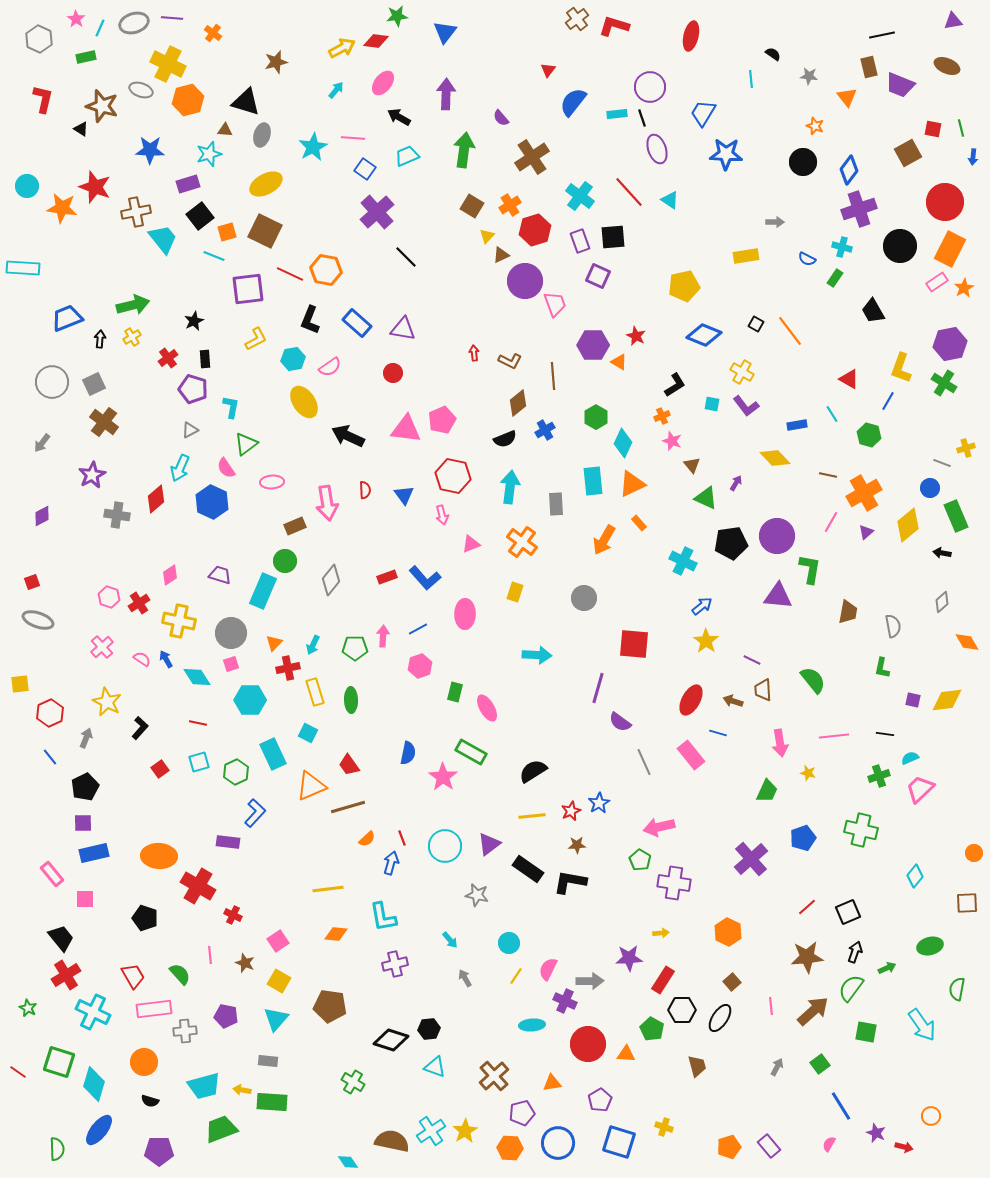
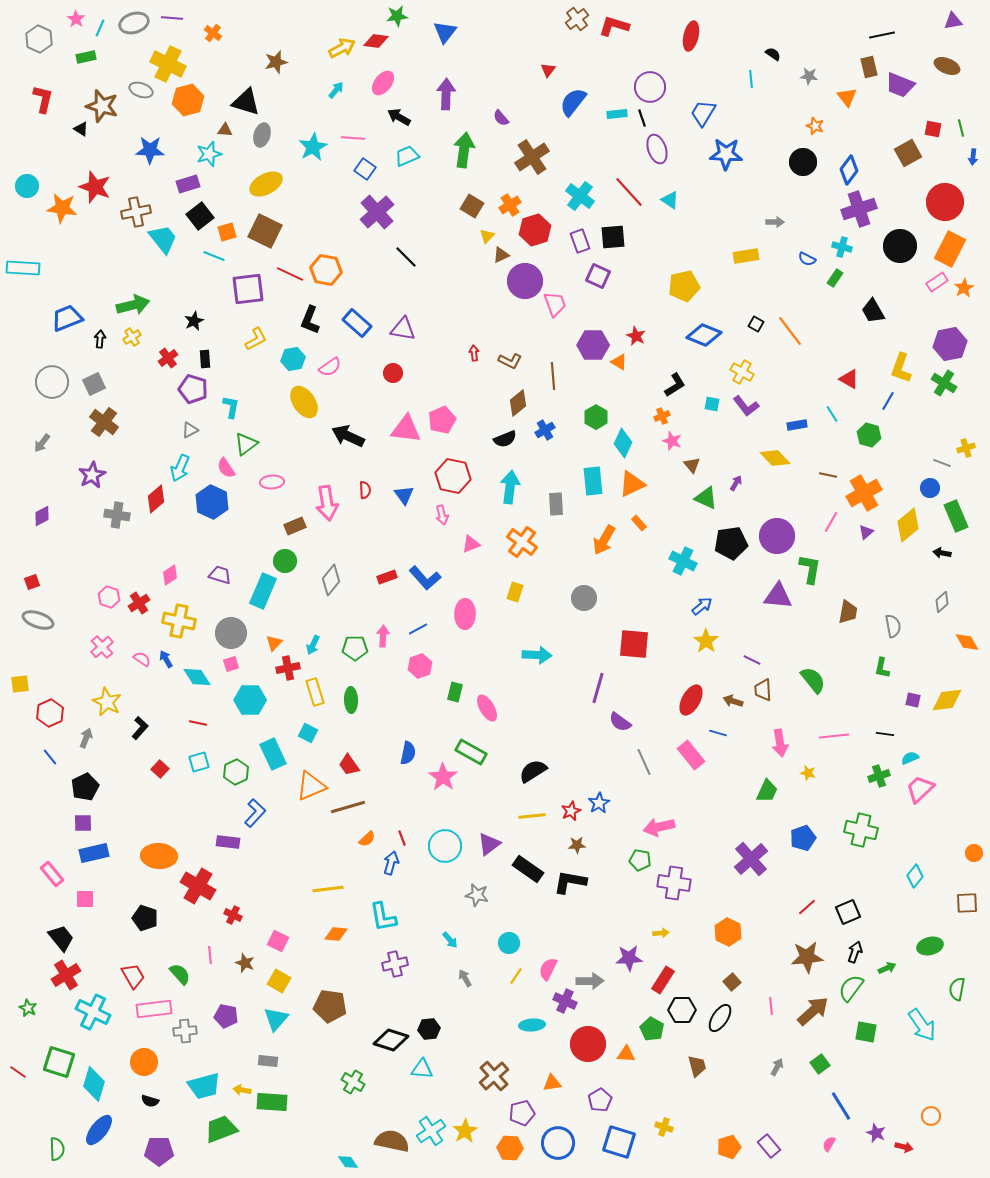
red square at (160, 769): rotated 12 degrees counterclockwise
green pentagon at (640, 860): rotated 20 degrees counterclockwise
pink square at (278, 941): rotated 30 degrees counterclockwise
cyan triangle at (435, 1067): moved 13 px left, 2 px down; rotated 15 degrees counterclockwise
